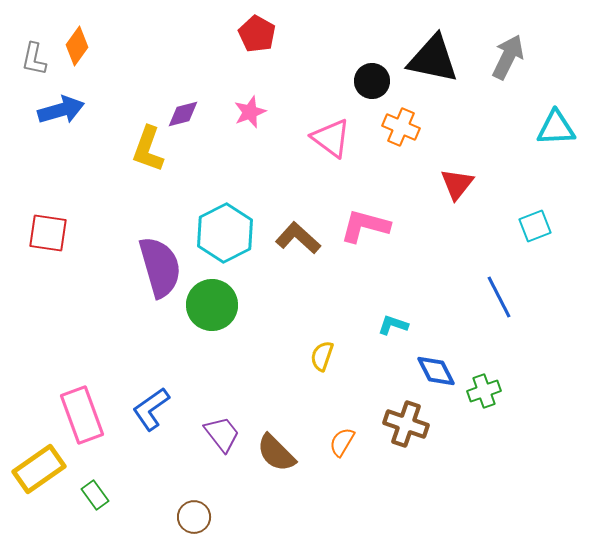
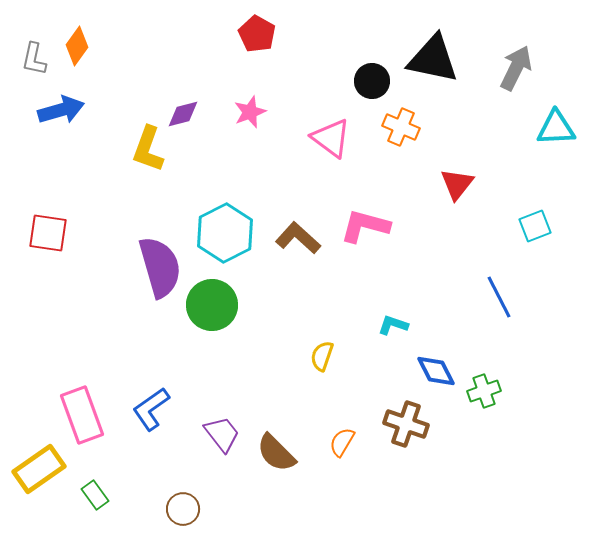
gray arrow: moved 8 px right, 11 px down
brown circle: moved 11 px left, 8 px up
